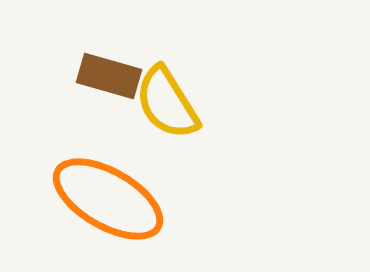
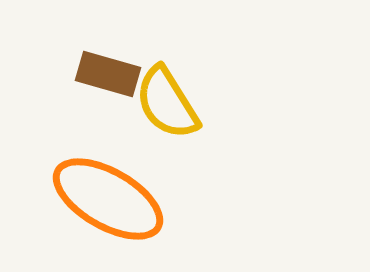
brown rectangle: moved 1 px left, 2 px up
